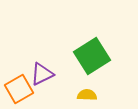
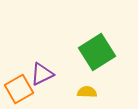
green square: moved 5 px right, 4 px up
yellow semicircle: moved 3 px up
